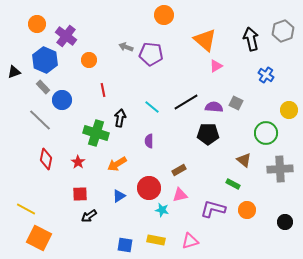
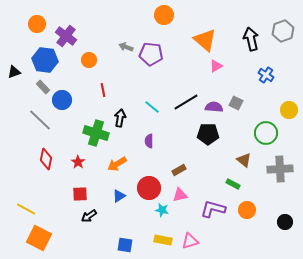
blue hexagon at (45, 60): rotated 15 degrees counterclockwise
yellow rectangle at (156, 240): moved 7 px right
